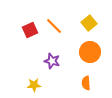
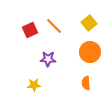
purple star: moved 4 px left, 2 px up; rotated 14 degrees counterclockwise
